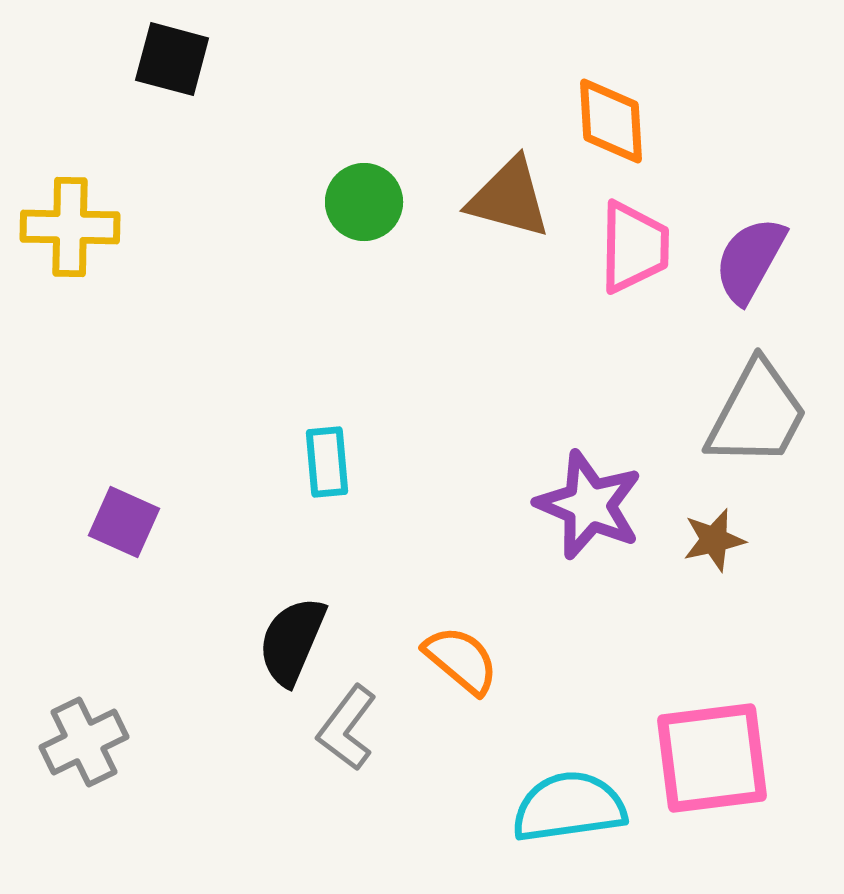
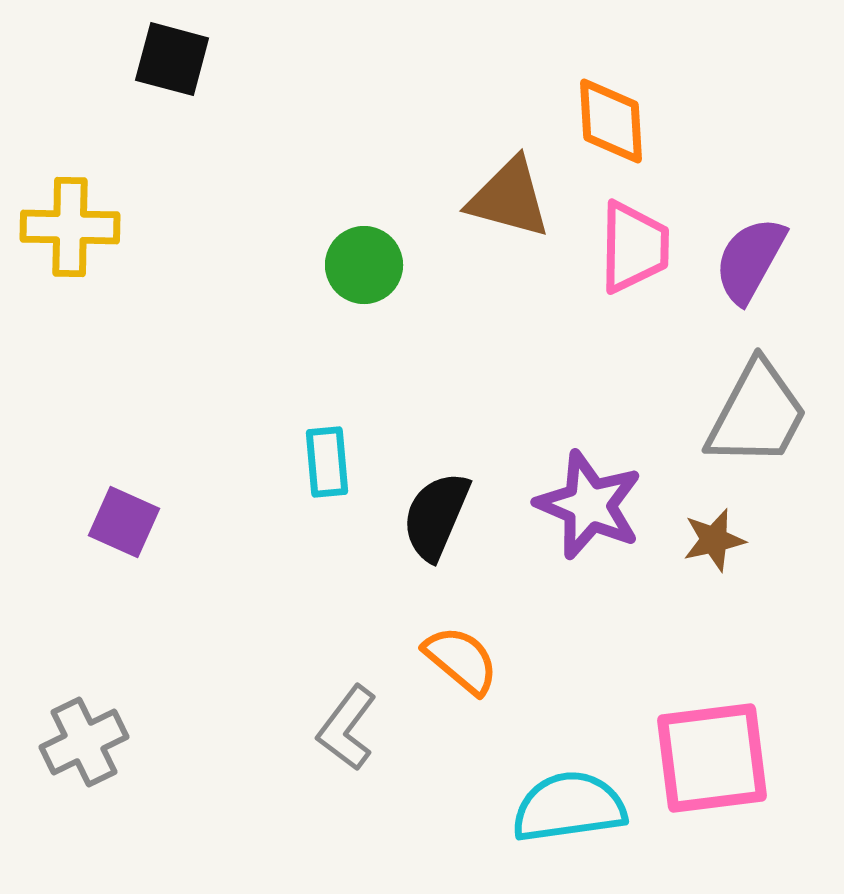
green circle: moved 63 px down
black semicircle: moved 144 px right, 125 px up
